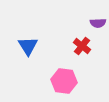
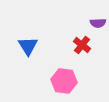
red cross: moved 1 px up
